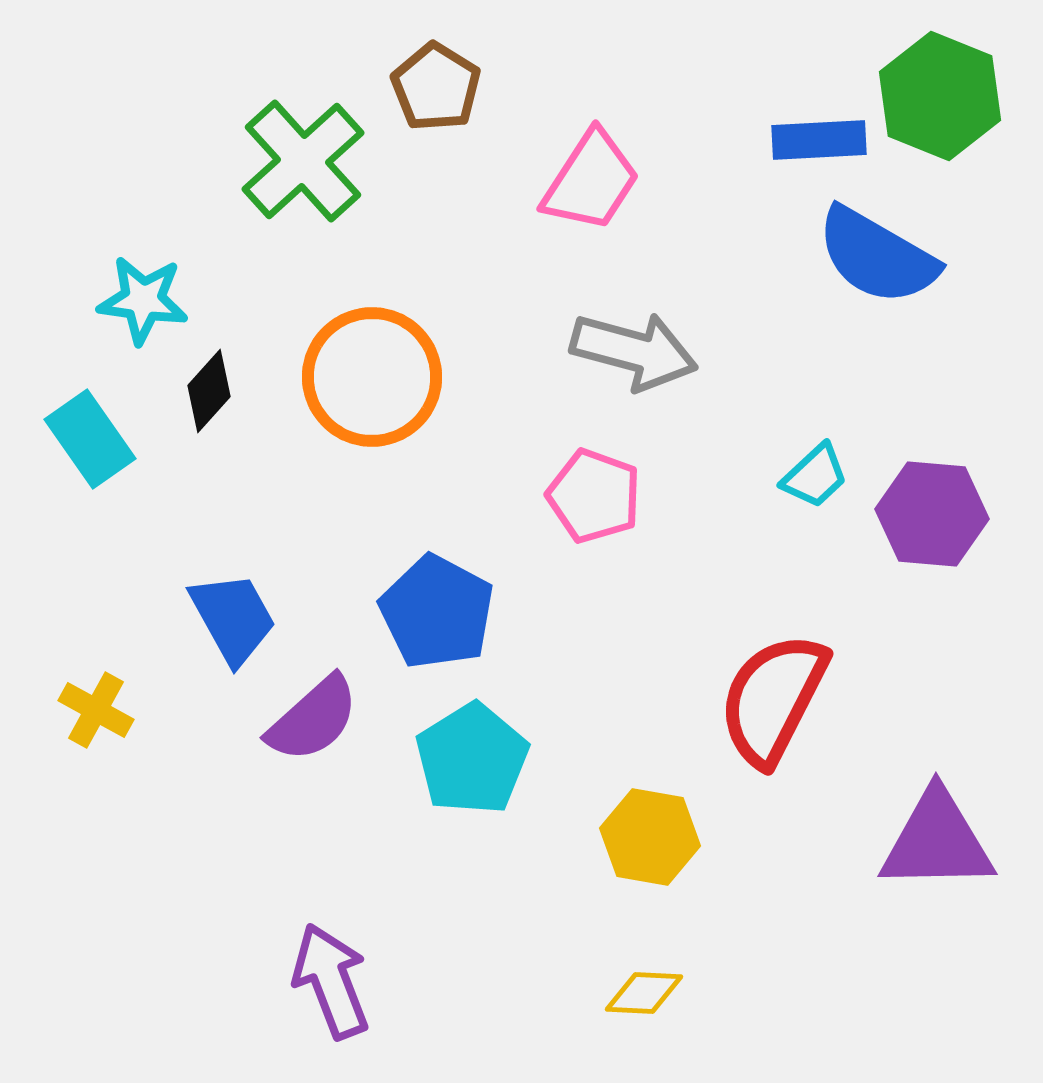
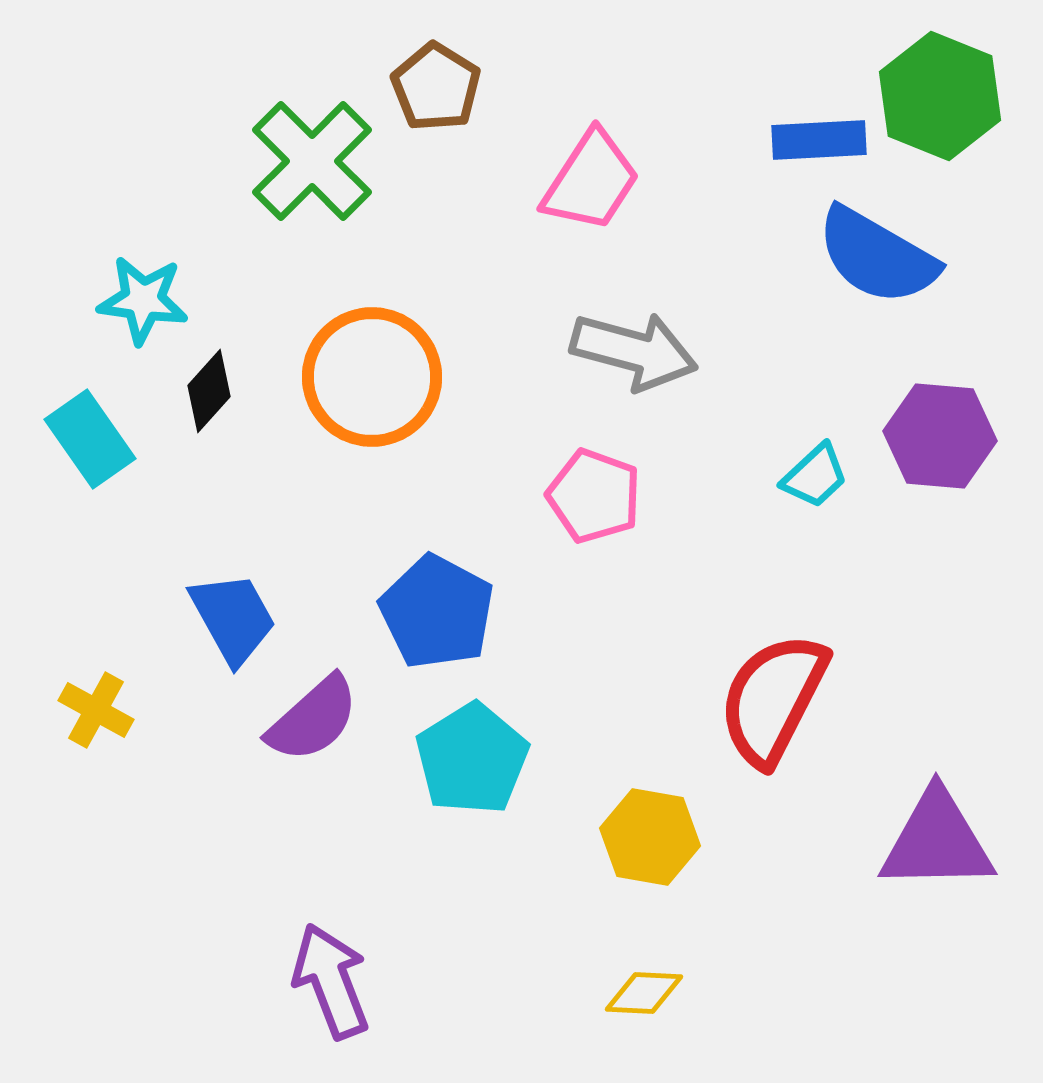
green cross: moved 9 px right; rotated 3 degrees counterclockwise
purple hexagon: moved 8 px right, 78 px up
